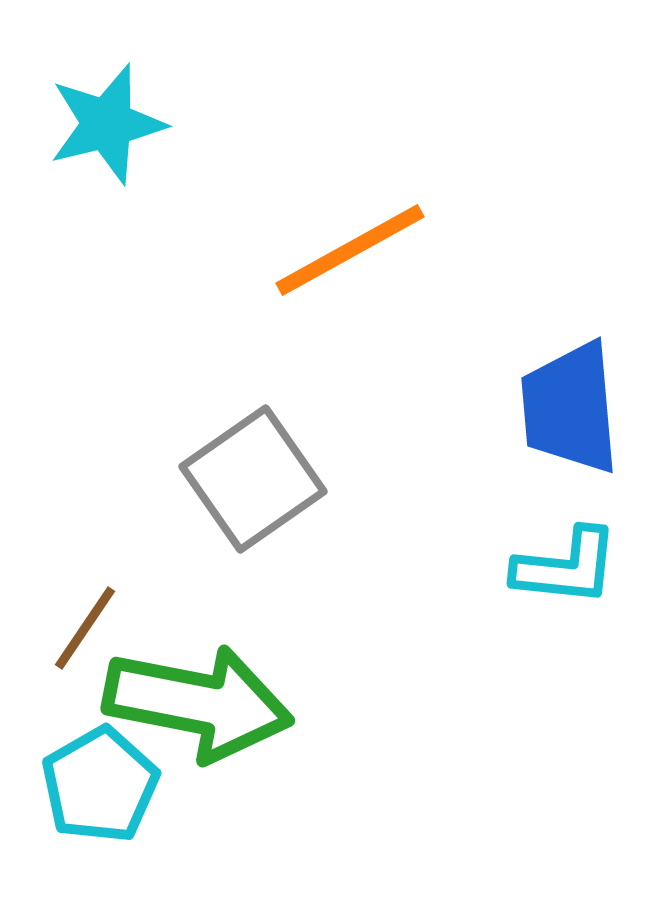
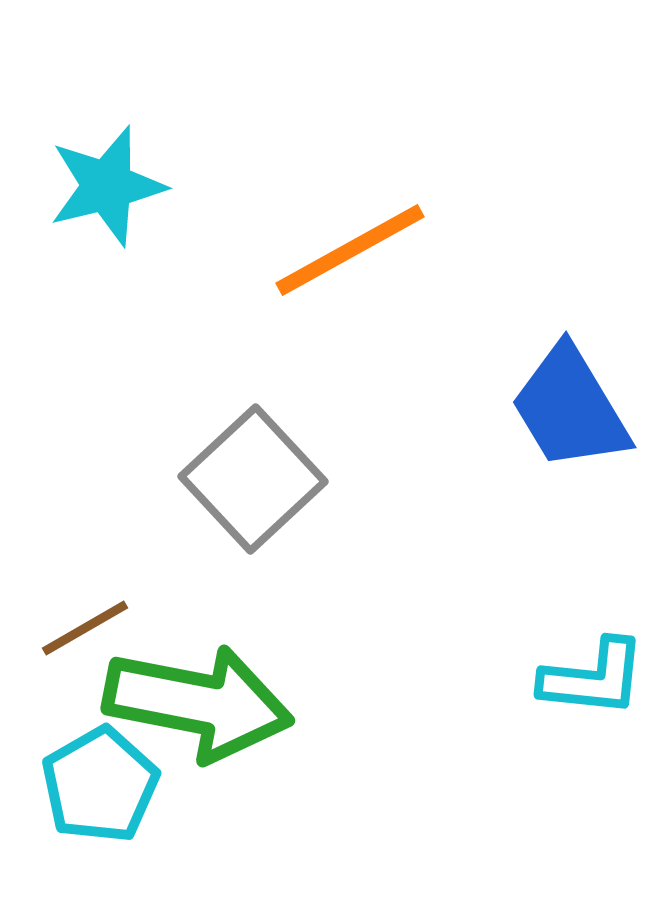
cyan star: moved 62 px down
blue trapezoid: rotated 26 degrees counterclockwise
gray square: rotated 8 degrees counterclockwise
cyan L-shape: moved 27 px right, 111 px down
brown line: rotated 26 degrees clockwise
